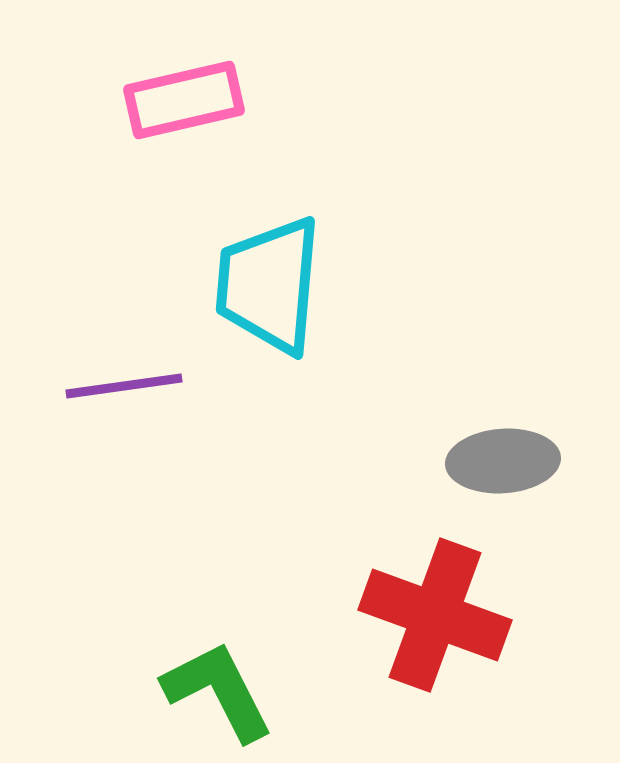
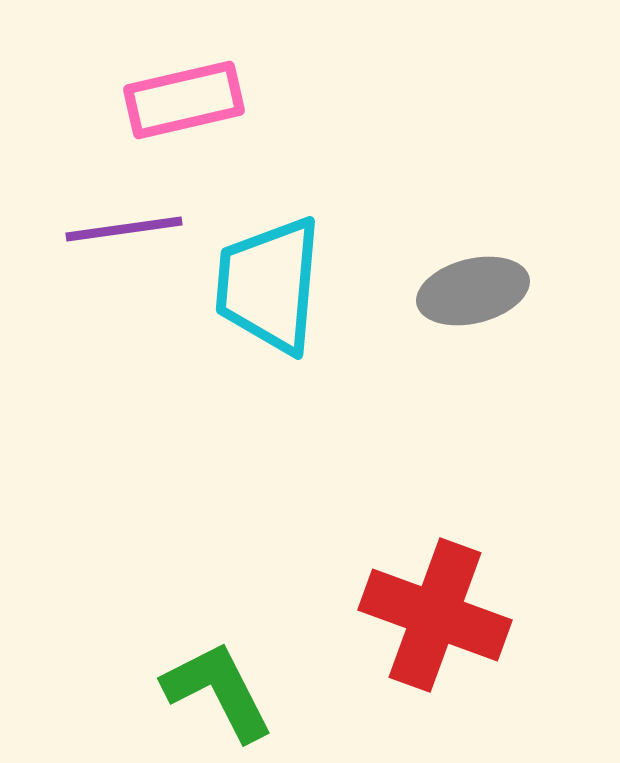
purple line: moved 157 px up
gray ellipse: moved 30 px left, 170 px up; rotated 10 degrees counterclockwise
